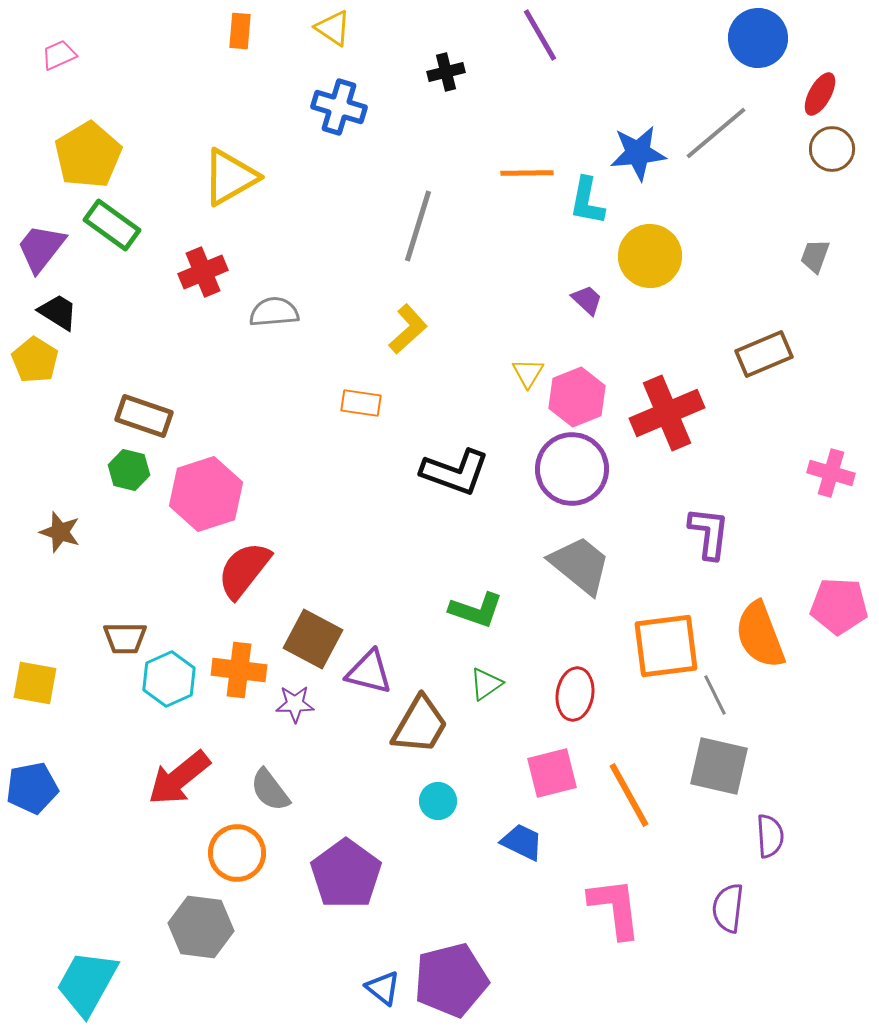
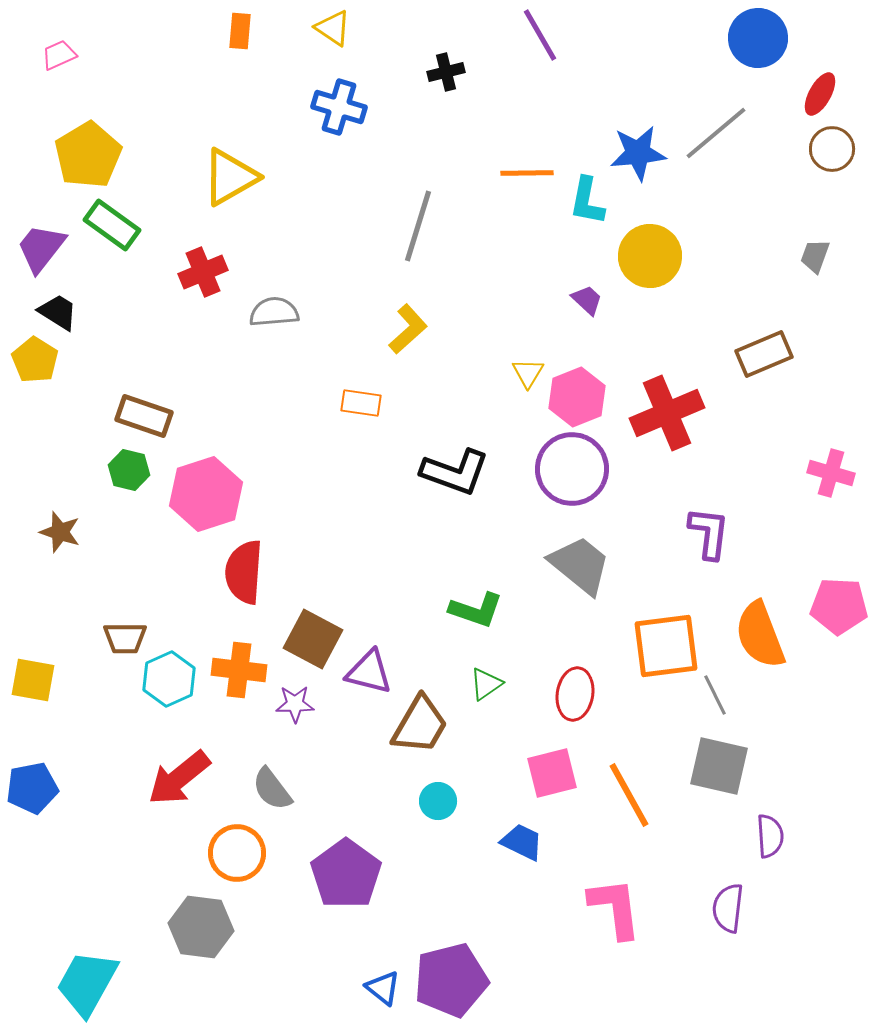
red semicircle at (244, 570): moved 2 px down; rotated 34 degrees counterclockwise
yellow square at (35, 683): moved 2 px left, 3 px up
gray semicircle at (270, 790): moved 2 px right, 1 px up
